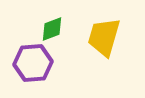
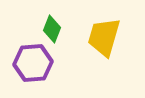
green diamond: rotated 48 degrees counterclockwise
